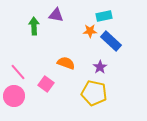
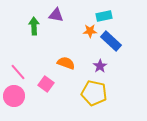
purple star: moved 1 px up
